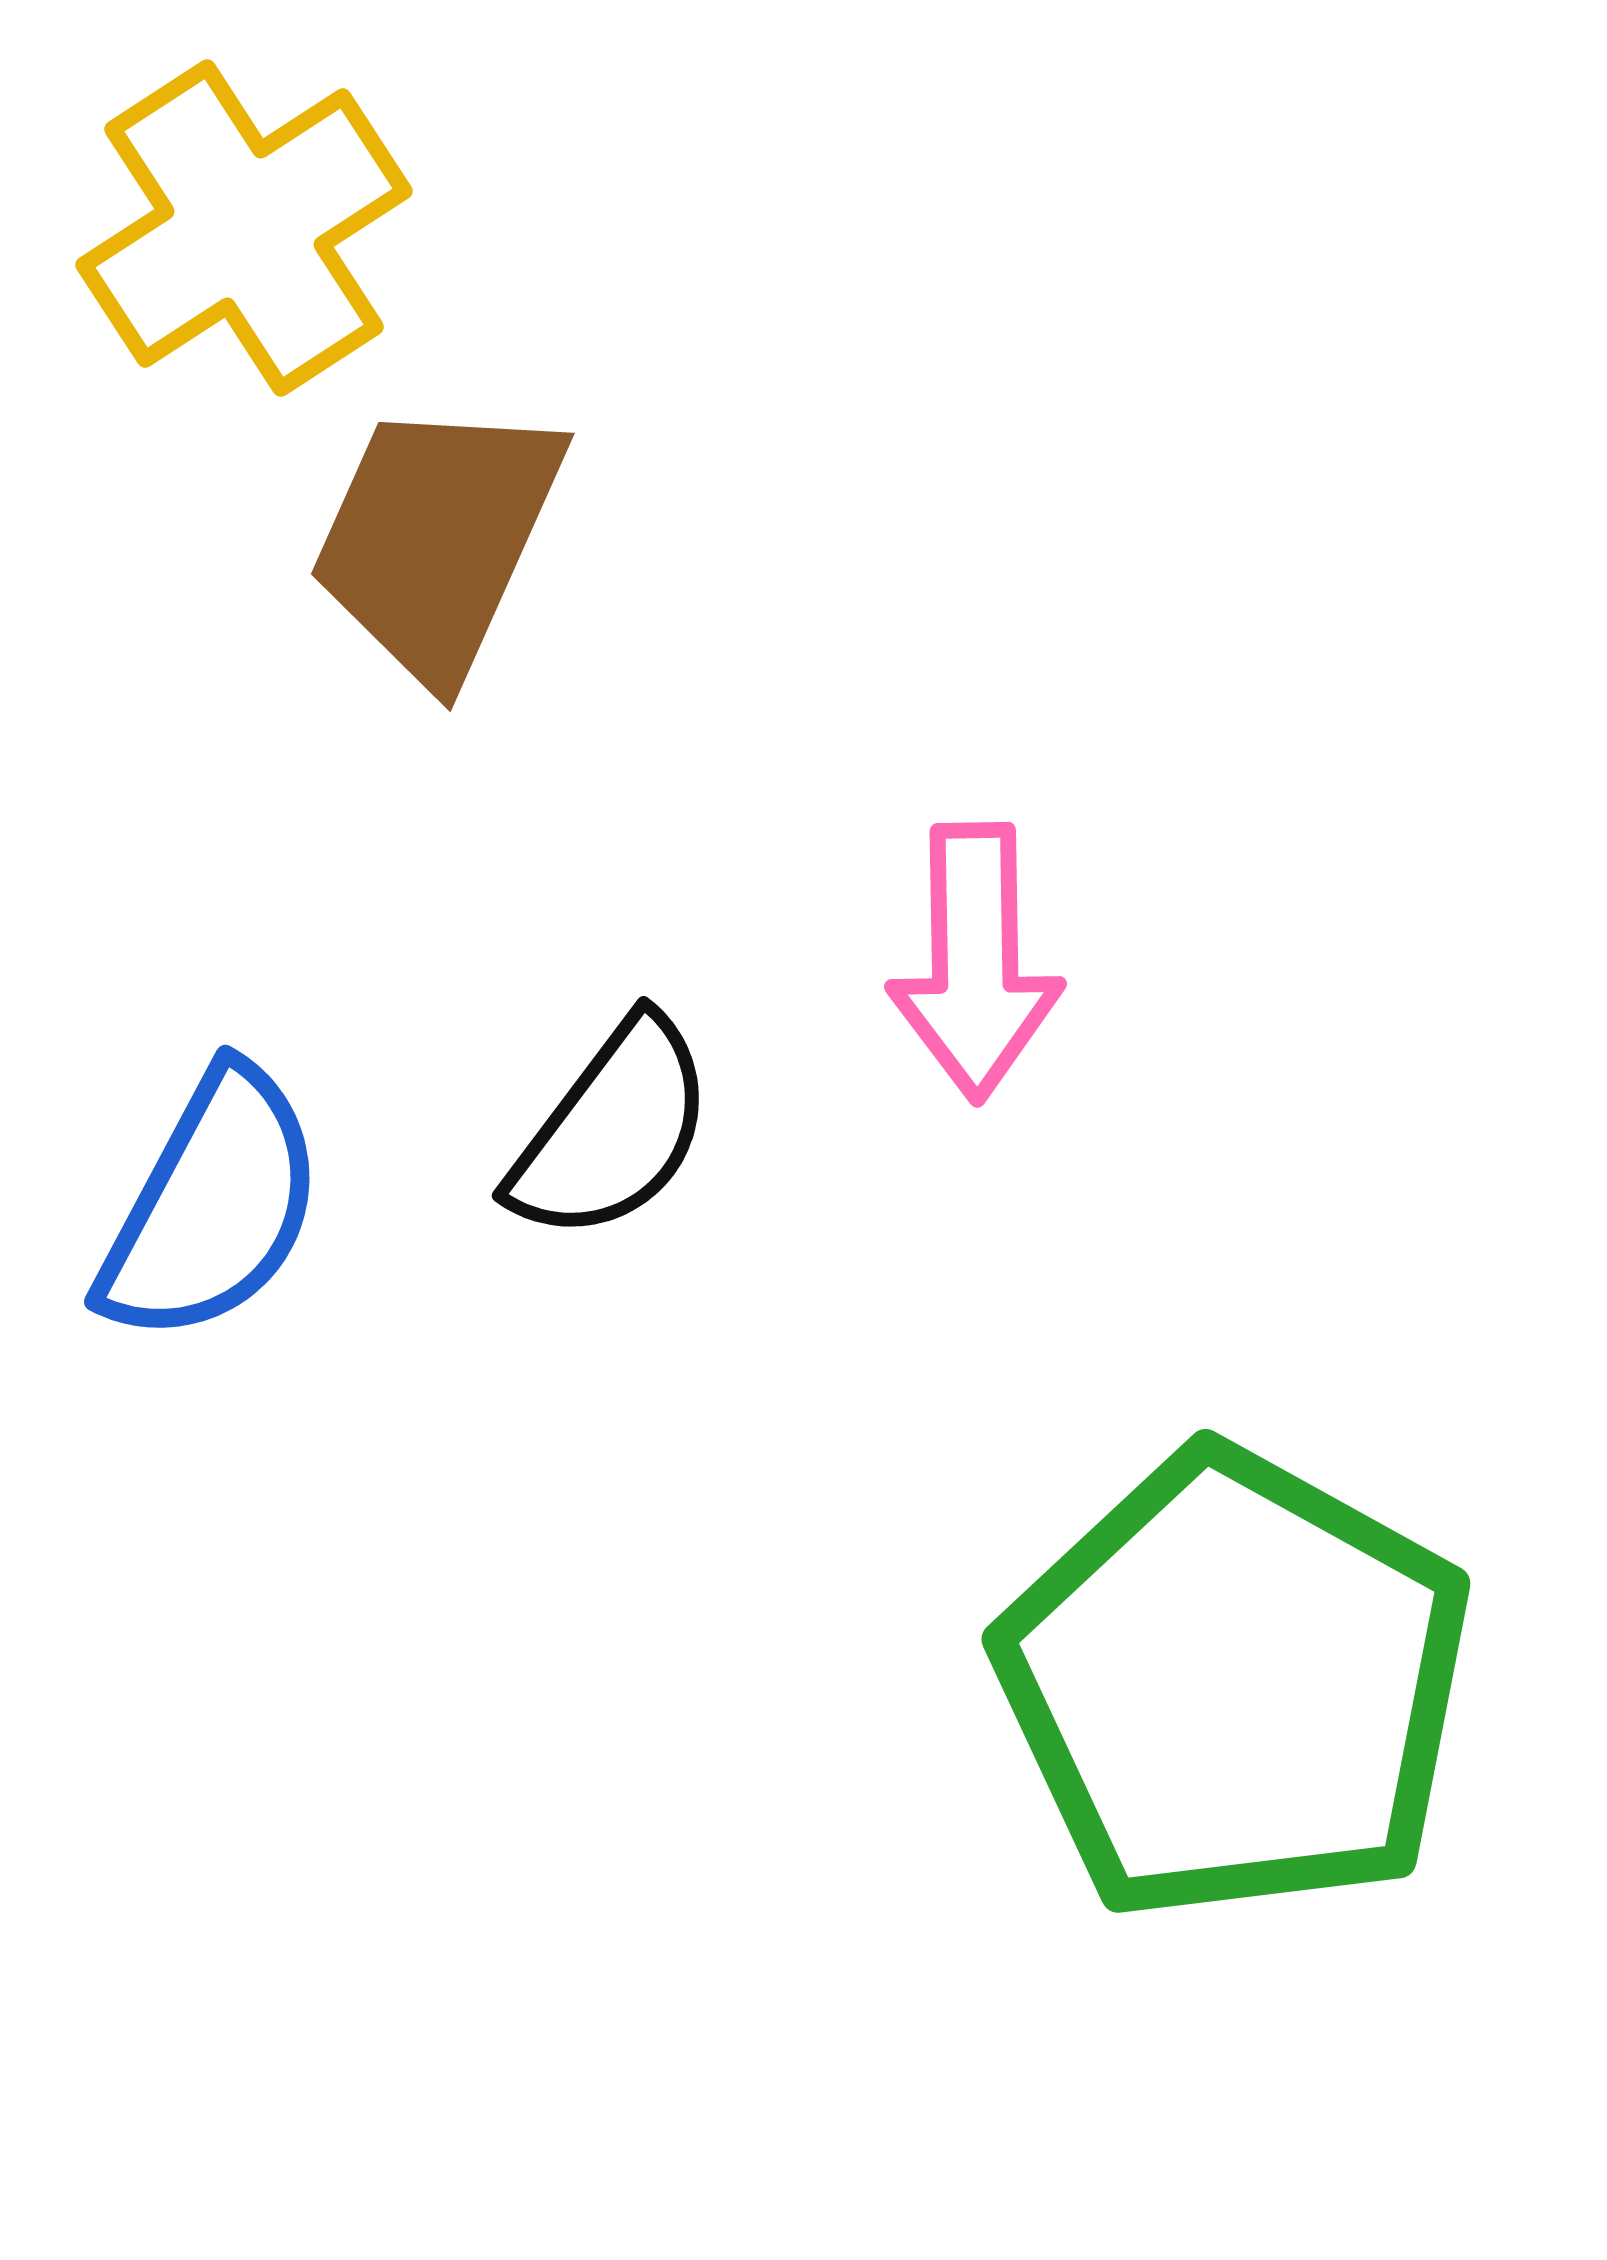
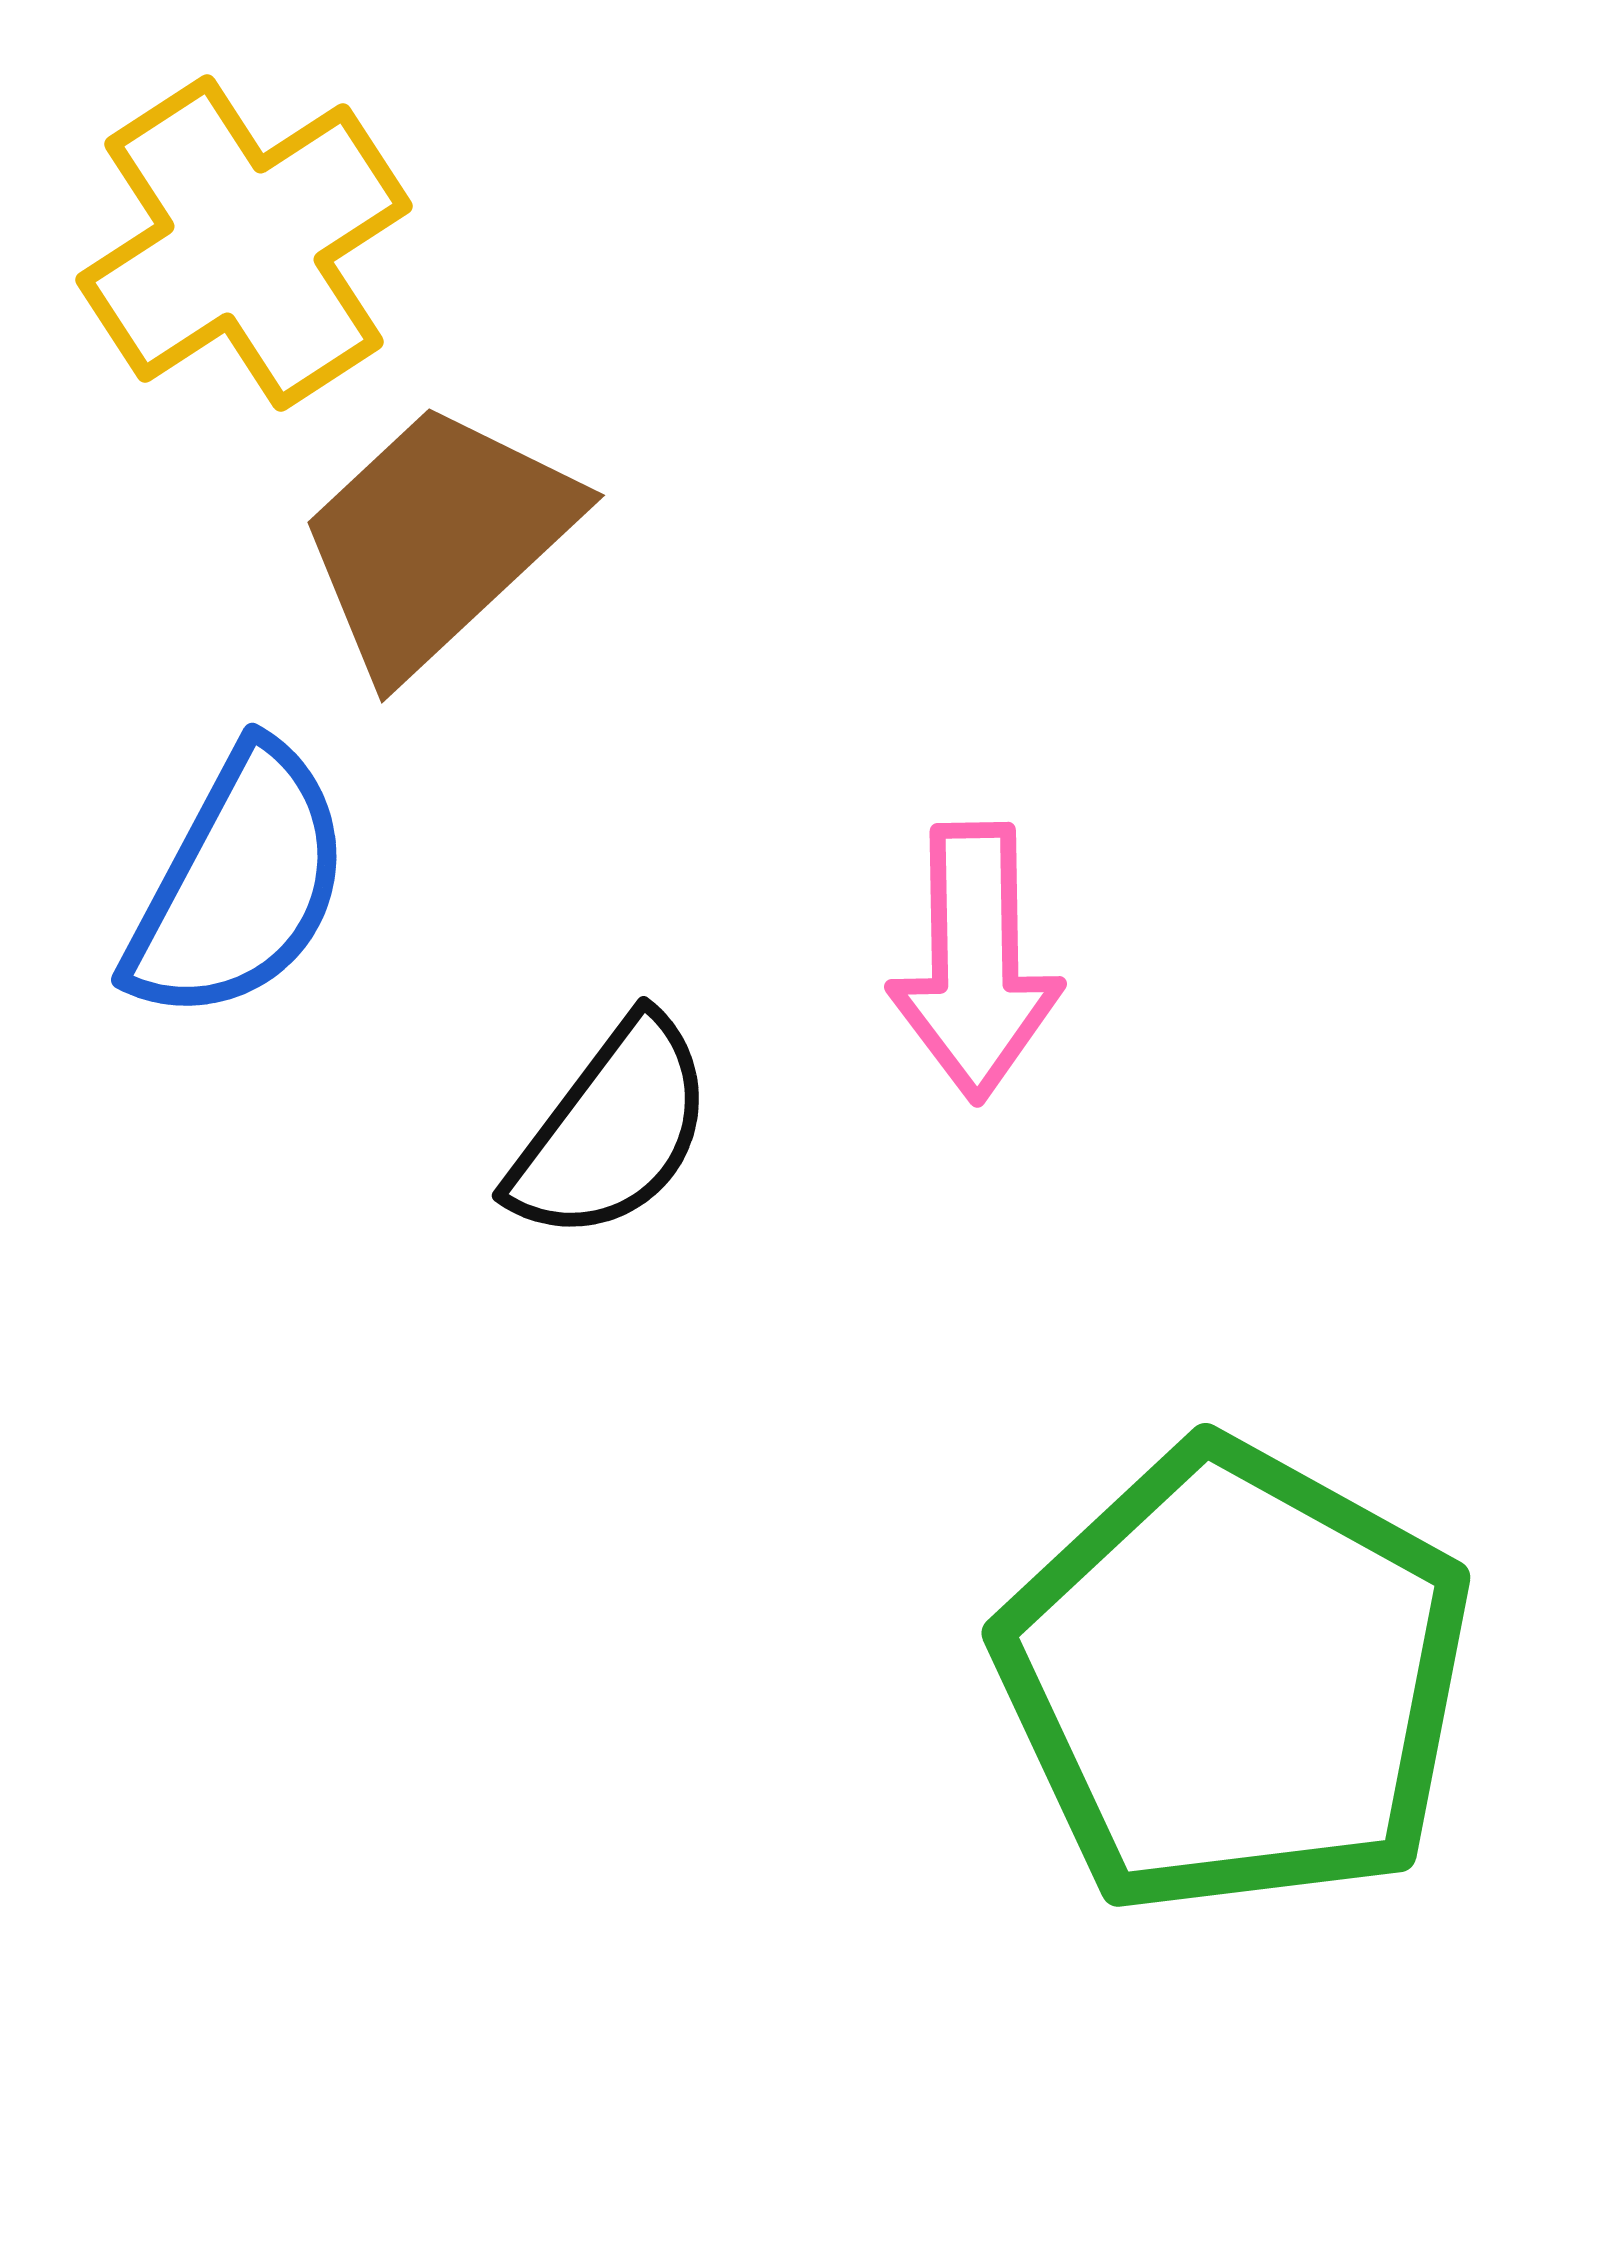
yellow cross: moved 15 px down
brown trapezoid: rotated 23 degrees clockwise
blue semicircle: moved 27 px right, 322 px up
green pentagon: moved 6 px up
